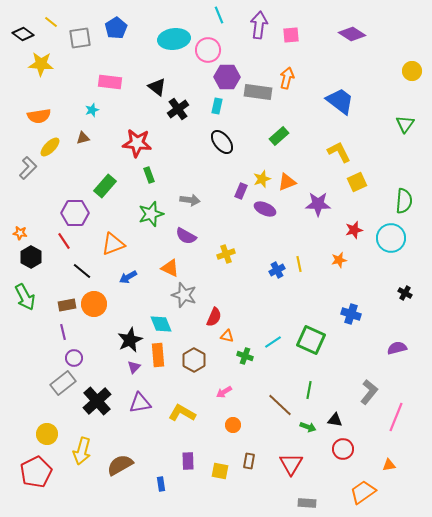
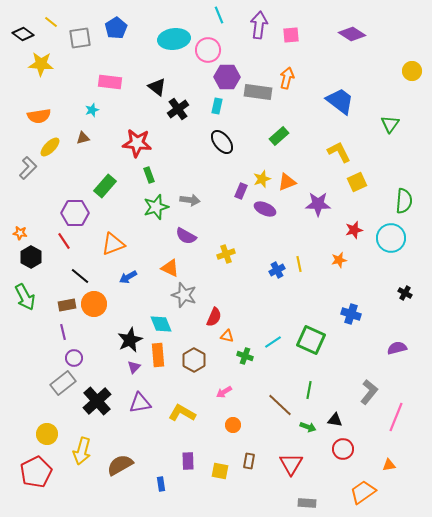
green triangle at (405, 124): moved 15 px left
green star at (151, 214): moved 5 px right, 7 px up
black line at (82, 271): moved 2 px left, 5 px down
